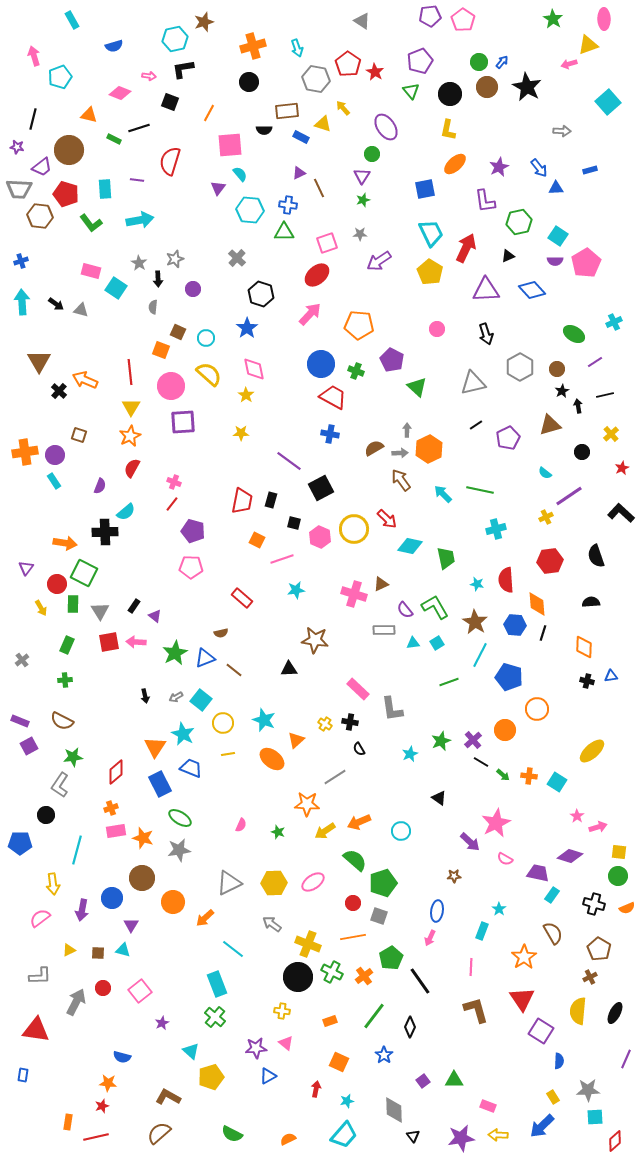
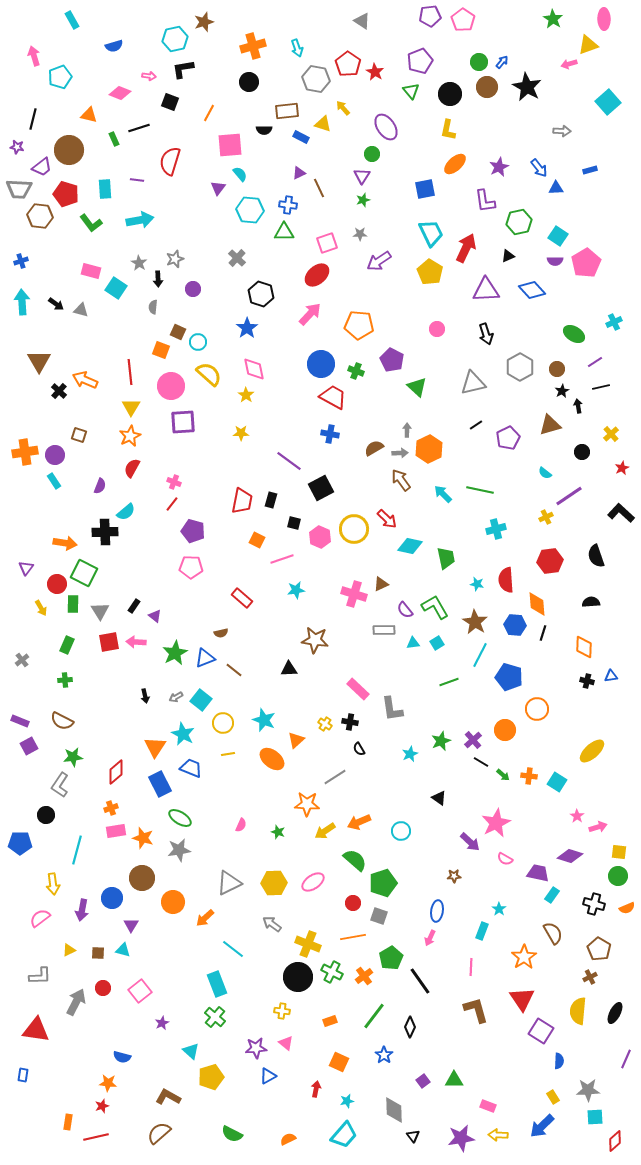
green rectangle at (114, 139): rotated 40 degrees clockwise
cyan circle at (206, 338): moved 8 px left, 4 px down
black line at (605, 395): moved 4 px left, 8 px up
